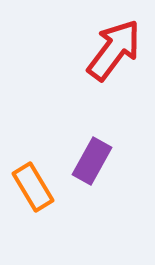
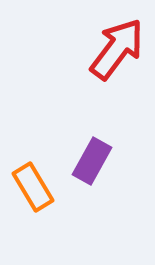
red arrow: moved 3 px right, 1 px up
